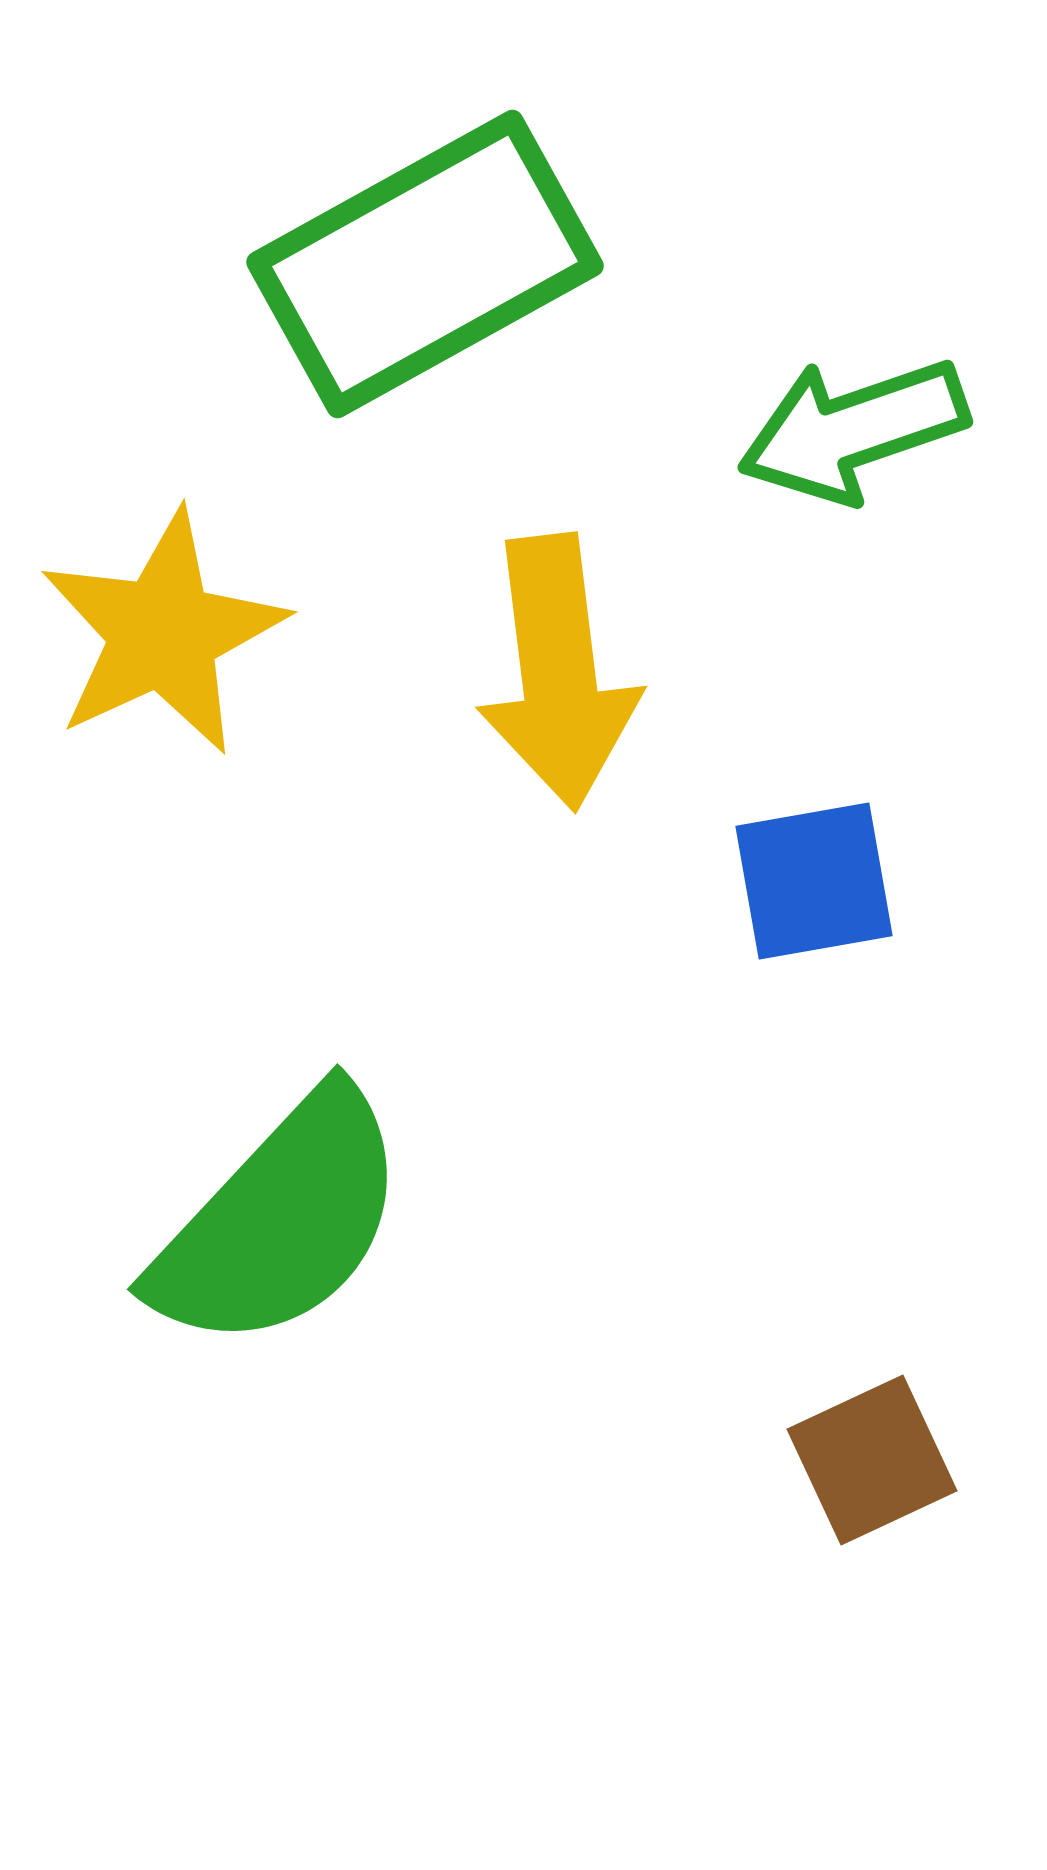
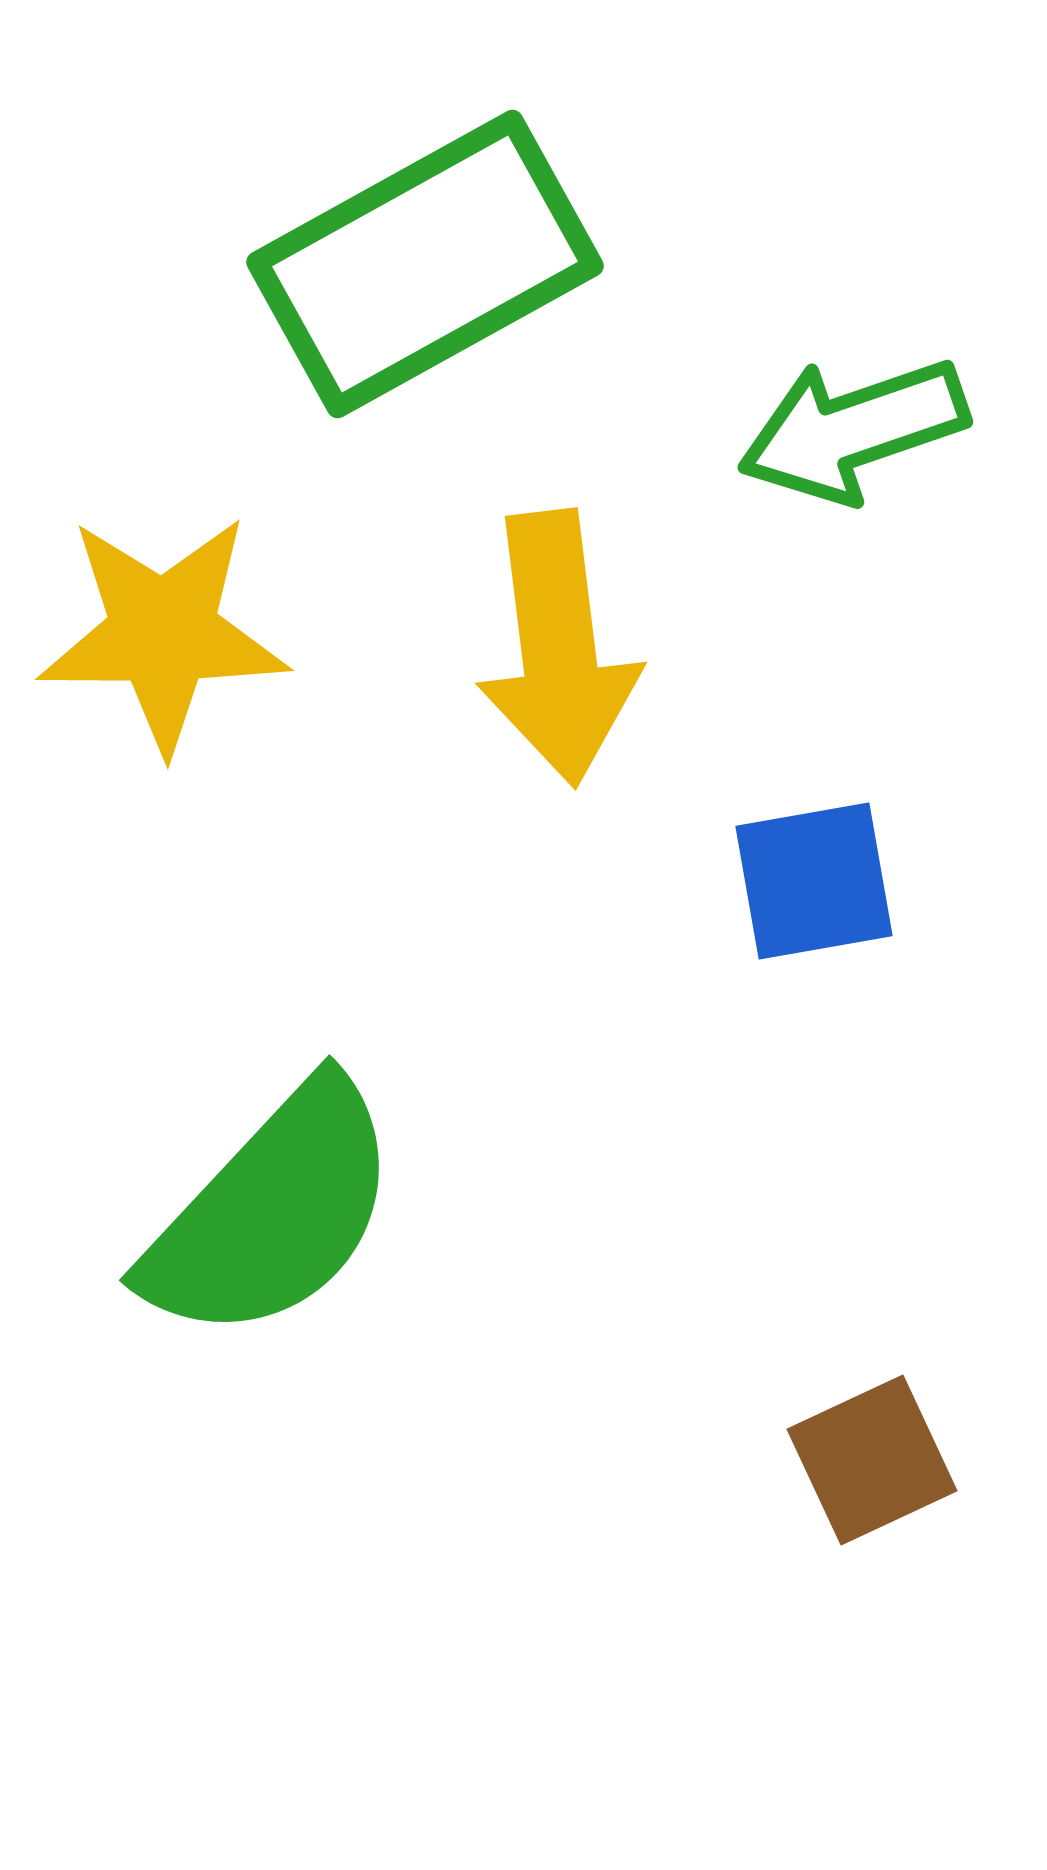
yellow star: rotated 25 degrees clockwise
yellow arrow: moved 24 px up
green semicircle: moved 8 px left, 9 px up
